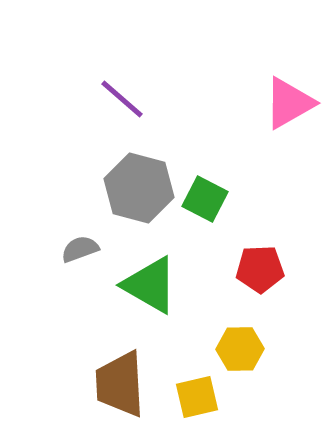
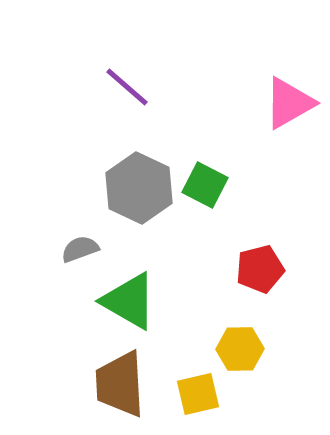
purple line: moved 5 px right, 12 px up
gray hexagon: rotated 10 degrees clockwise
green square: moved 14 px up
red pentagon: rotated 12 degrees counterclockwise
green triangle: moved 21 px left, 16 px down
yellow square: moved 1 px right, 3 px up
